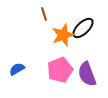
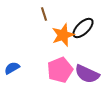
blue semicircle: moved 5 px left, 1 px up
purple semicircle: rotated 45 degrees counterclockwise
